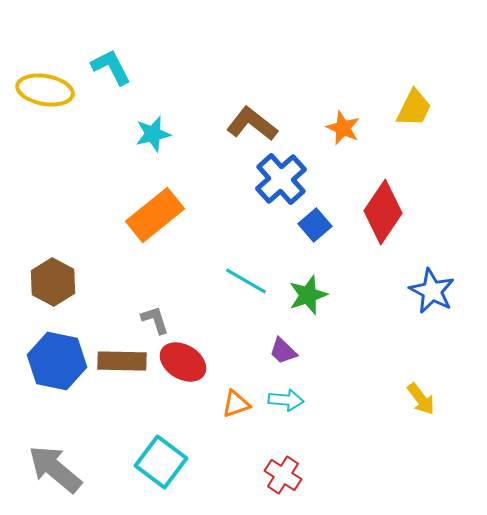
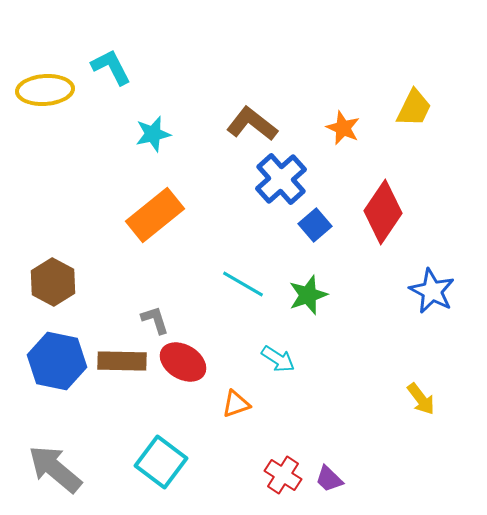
yellow ellipse: rotated 14 degrees counterclockwise
cyan line: moved 3 px left, 3 px down
purple trapezoid: moved 46 px right, 128 px down
cyan arrow: moved 8 px left, 41 px up; rotated 28 degrees clockwise
